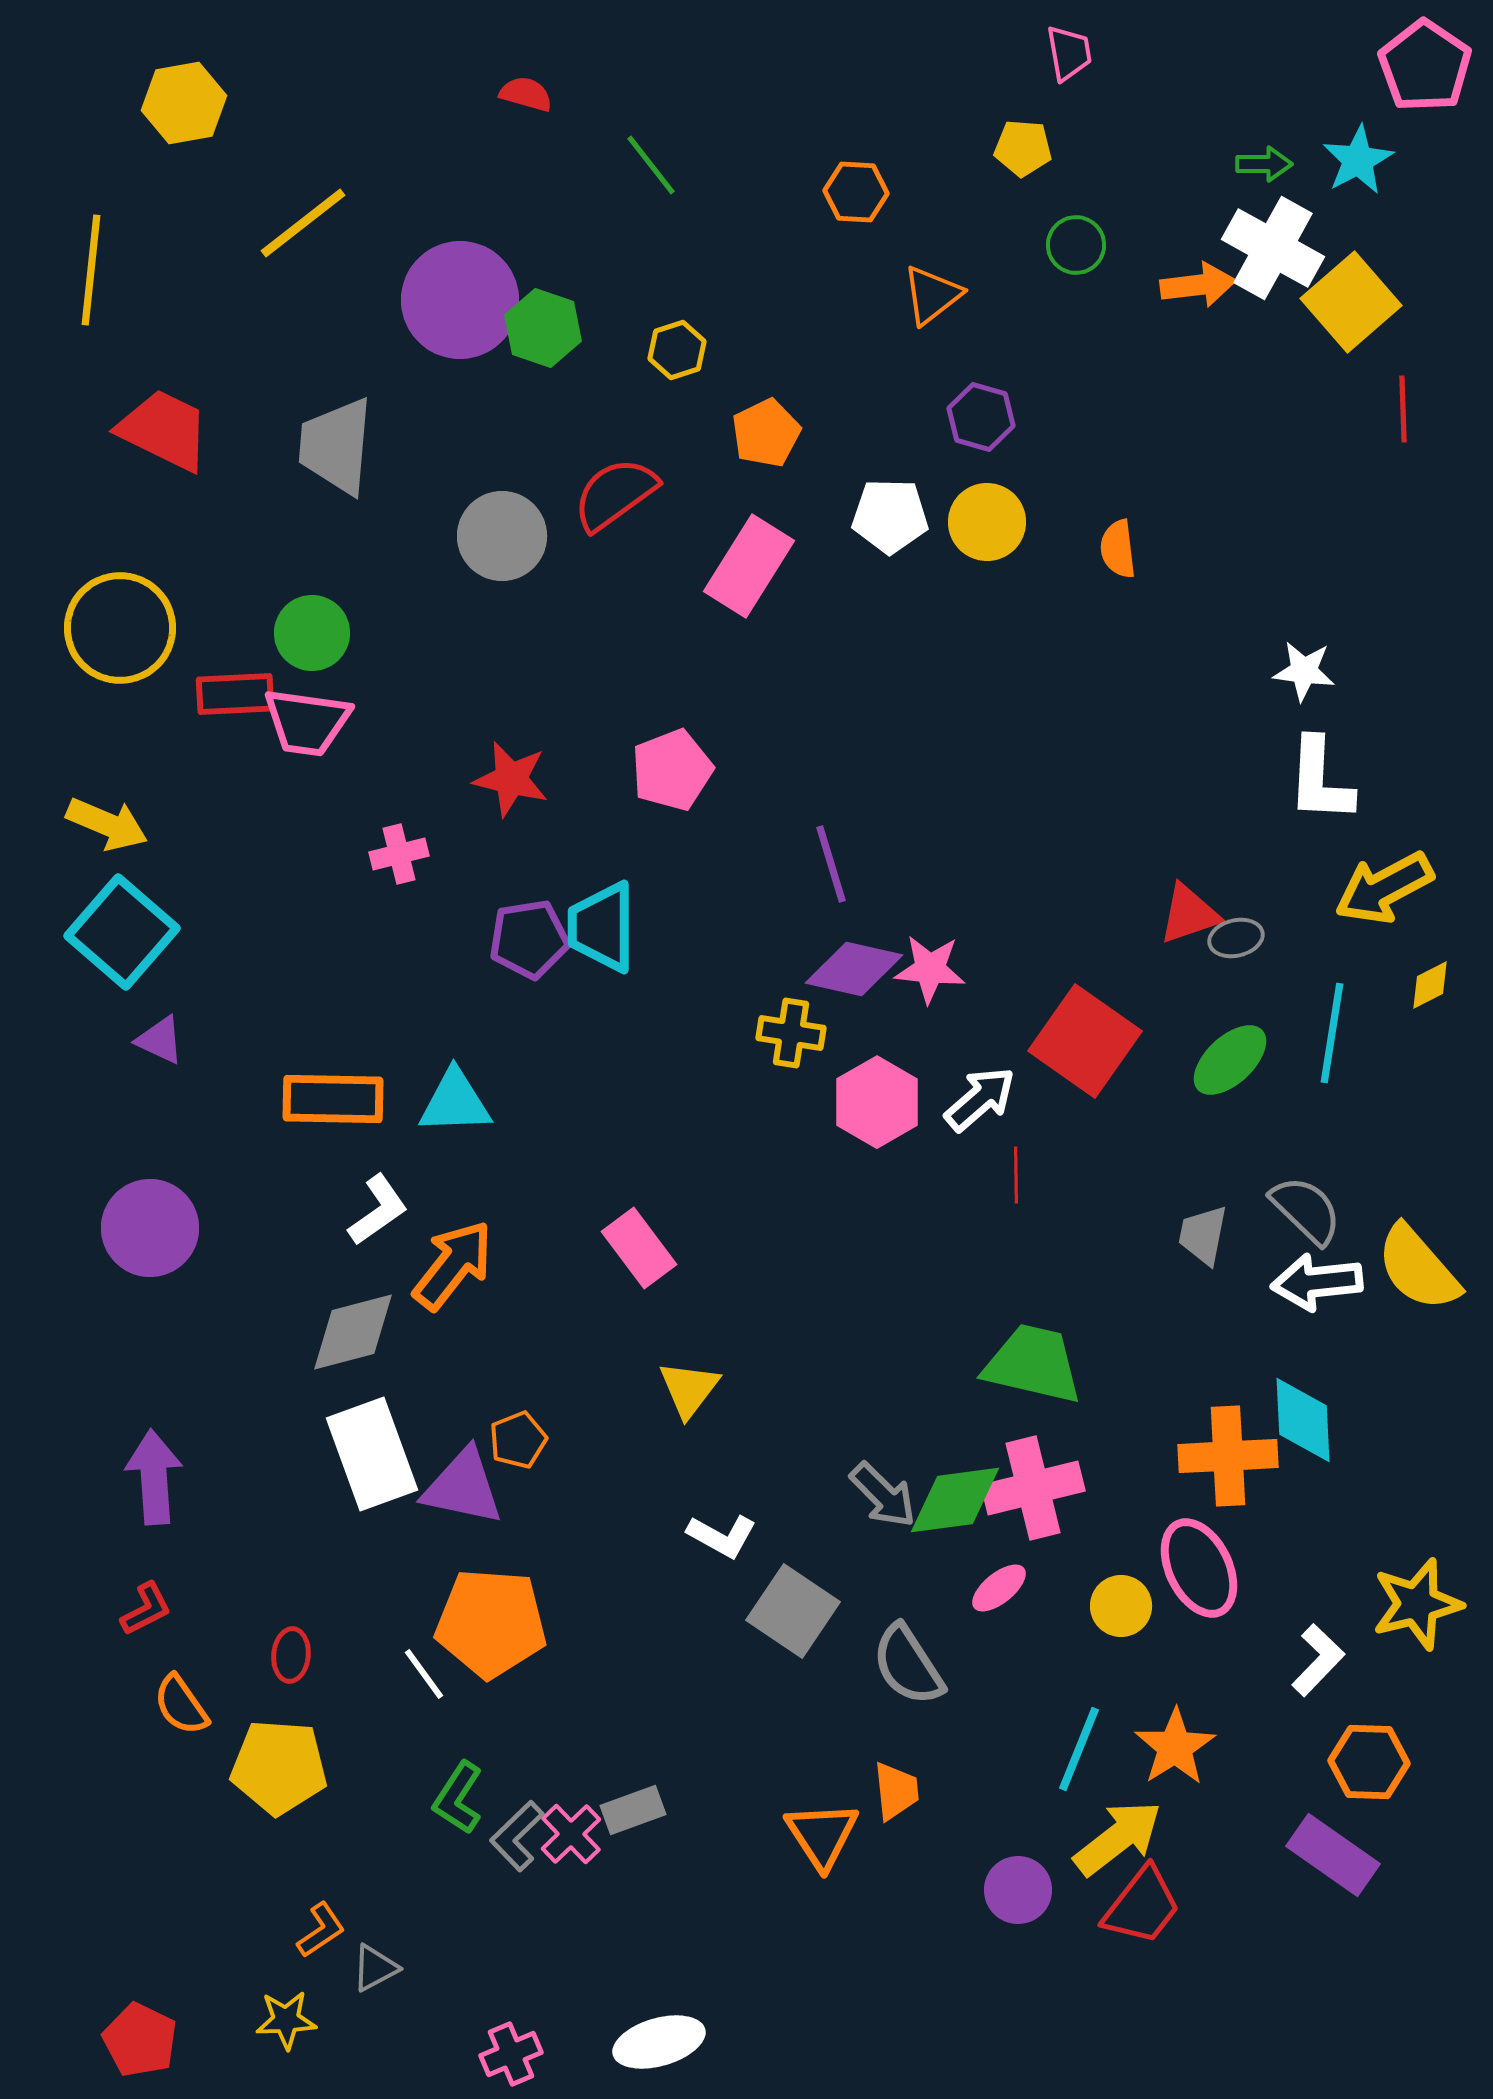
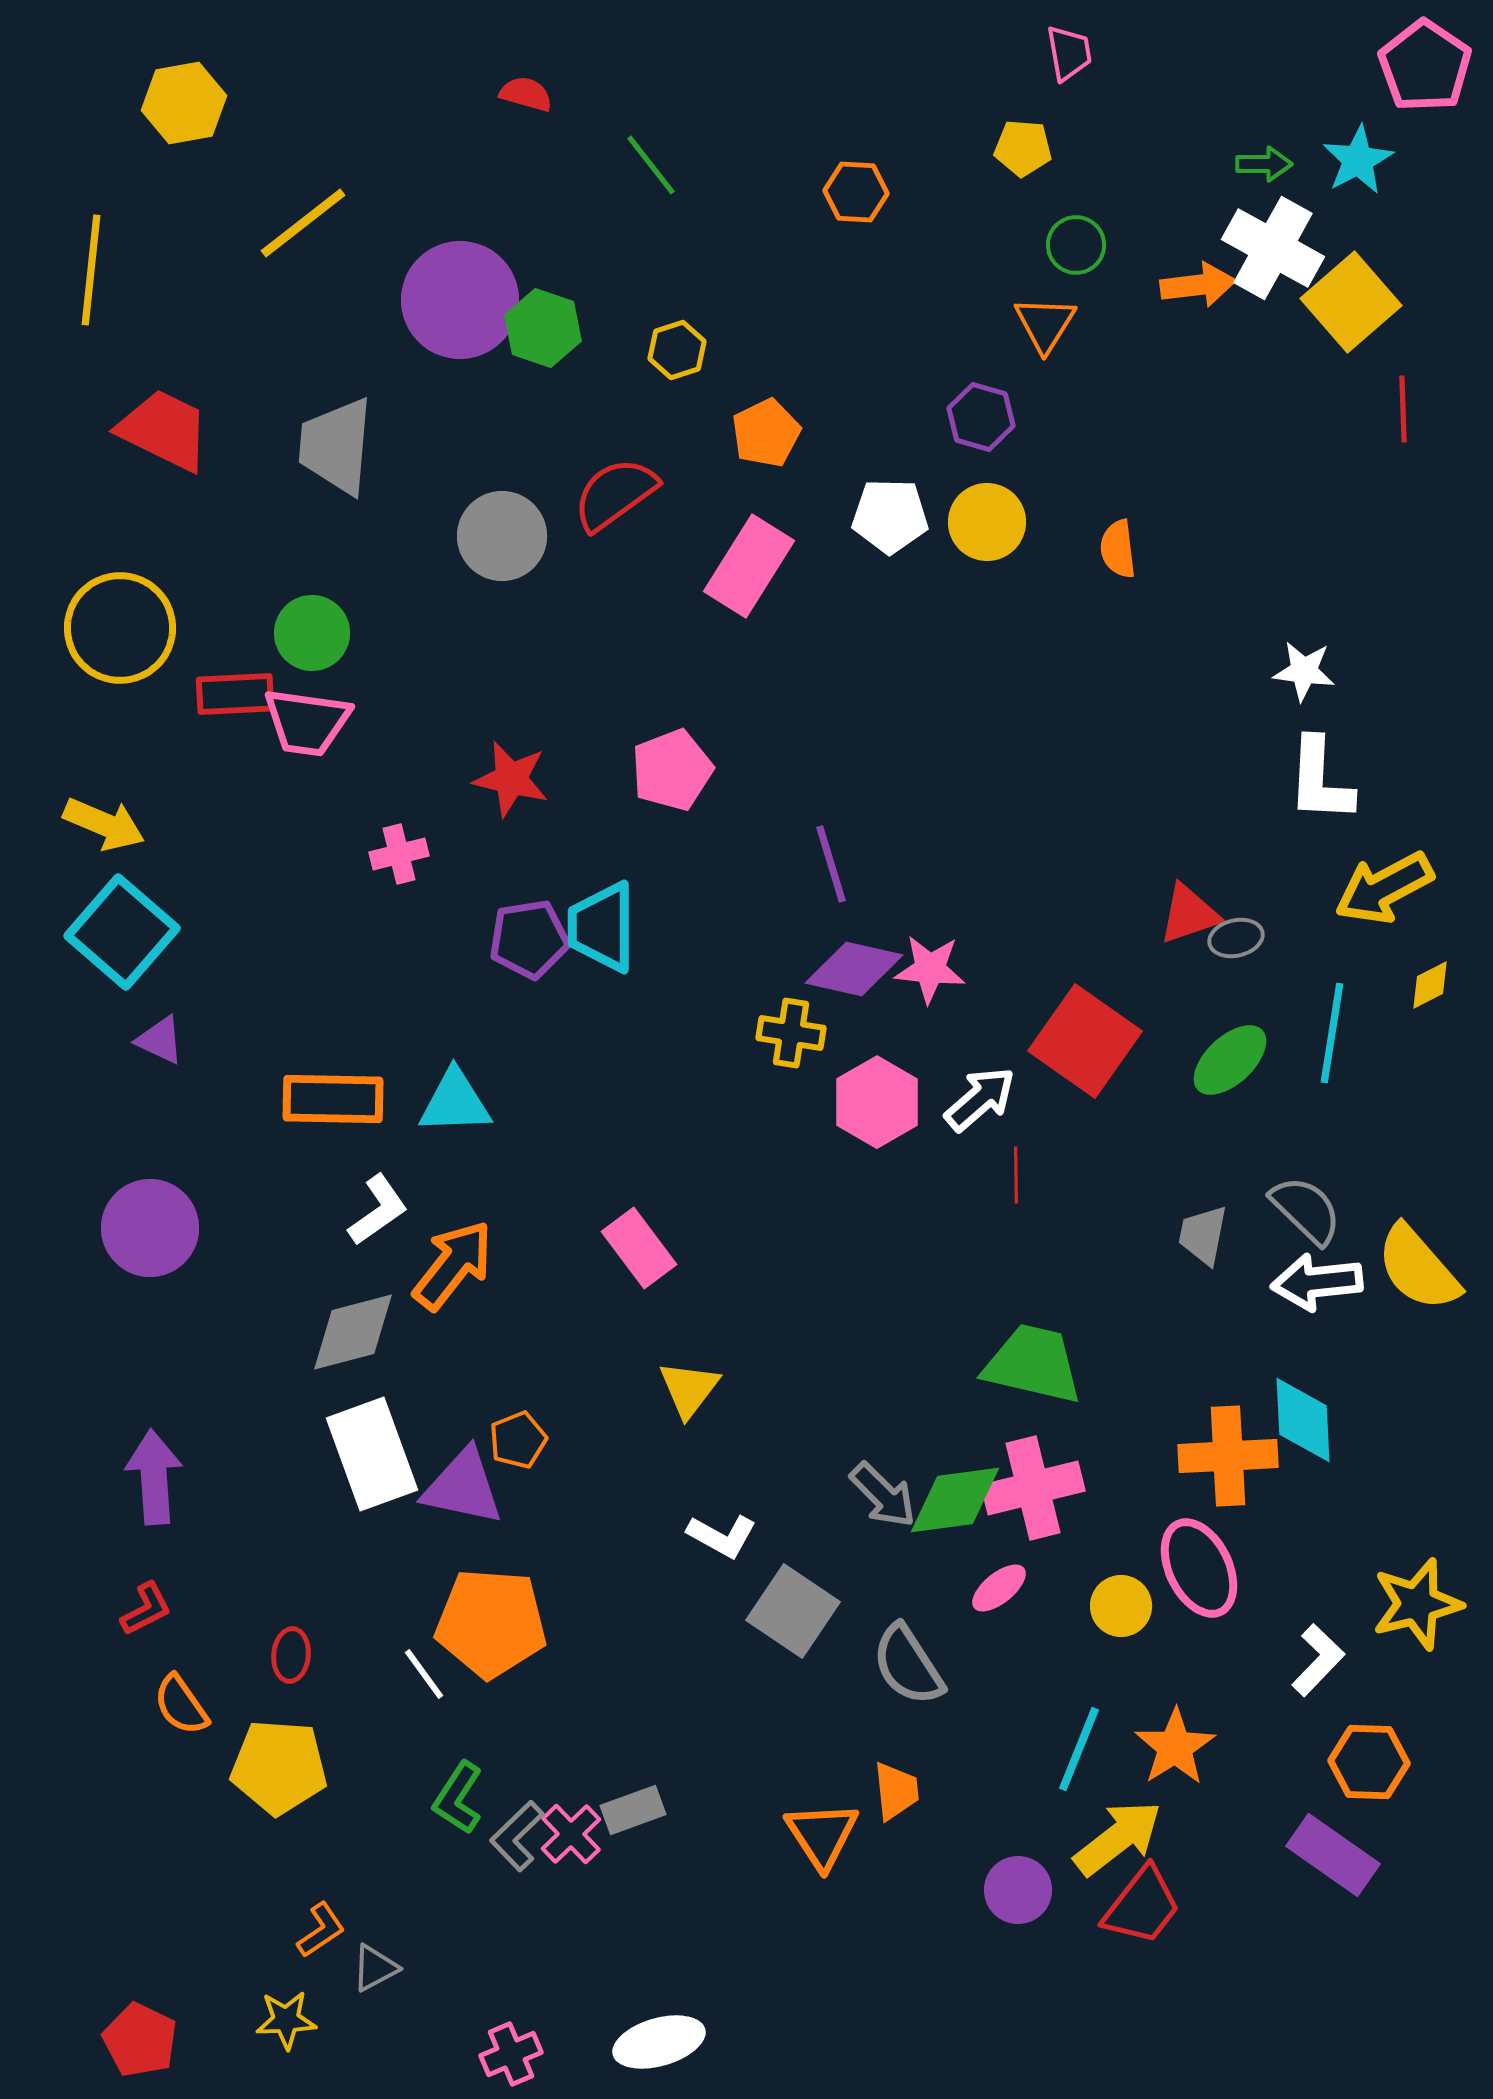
orange triangle at (932, 295): moved 113 px right, 29 px down; rotated 20 degrees counterclockwise
yellow arrow at (107, 824): moved 3 px left
